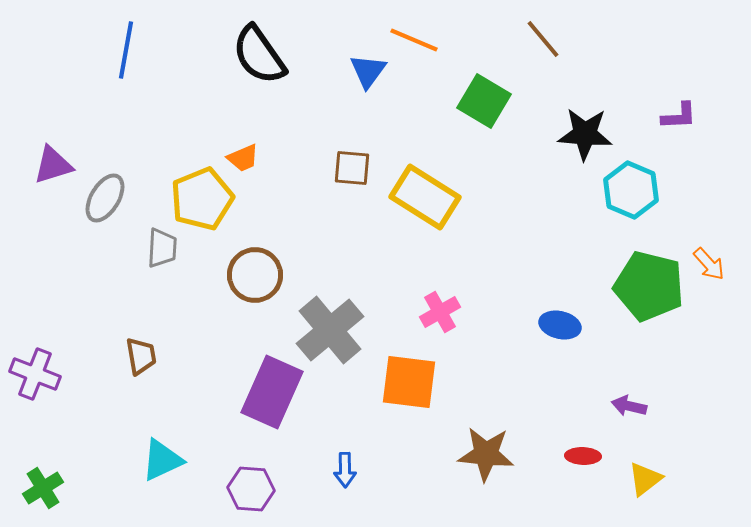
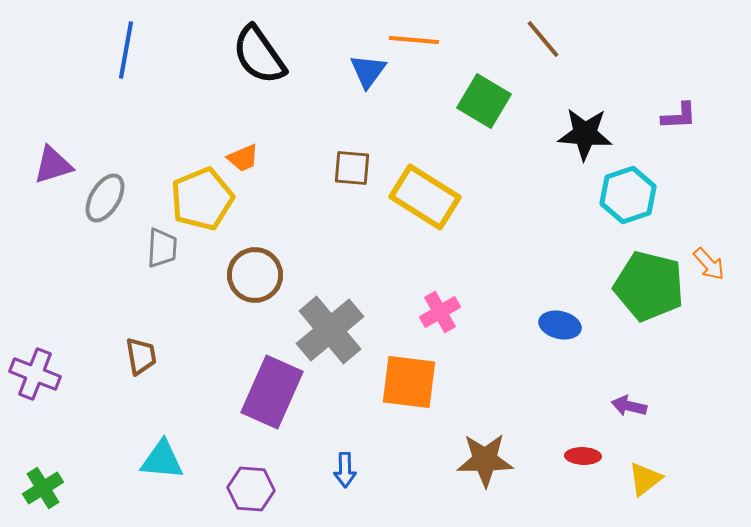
orange line: rotated 18 degrees counterclockwise
cyan hexagon: moved 3 px left, 5 px down; rotated 18 degrees clockwise
brown star: moved 1 px left, 6 px down; rotated 6 degrees counterclockwise
cyan triangle: rotated 30 degrees clockwise
